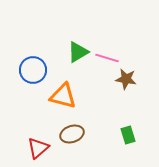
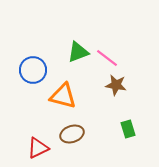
green triangle: rotated 10 degrees clockwise
pink line: rotated 20 degrees clockwise
brown star: moved 10 px left, 6 px down
green rectangle: moved 6 px up
red triangle: rotated 15 degrees clockwise
